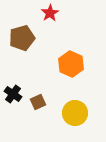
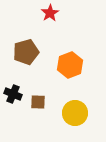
brown pentagon: moved 4 px right, 14 px down
orange hexagon: moved 1 px left, 1 px down; rotated 15 degrees clockwise
black cross: rotated 12 degrees counterclockwise
brown square: rotated 28 degrees clockwise
